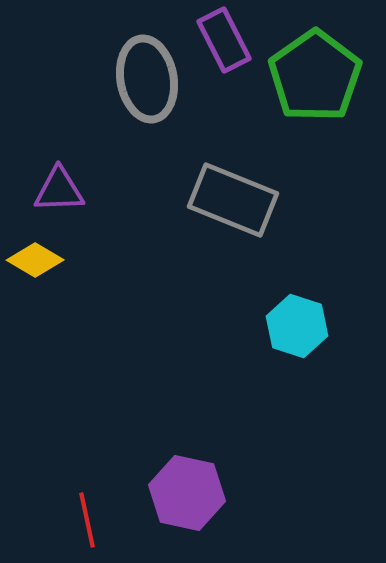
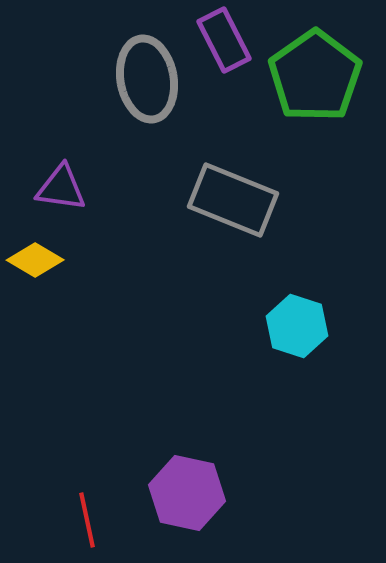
purple triangle: moved 2 px right, 2 px up; rotated 10 degrees clockwise
